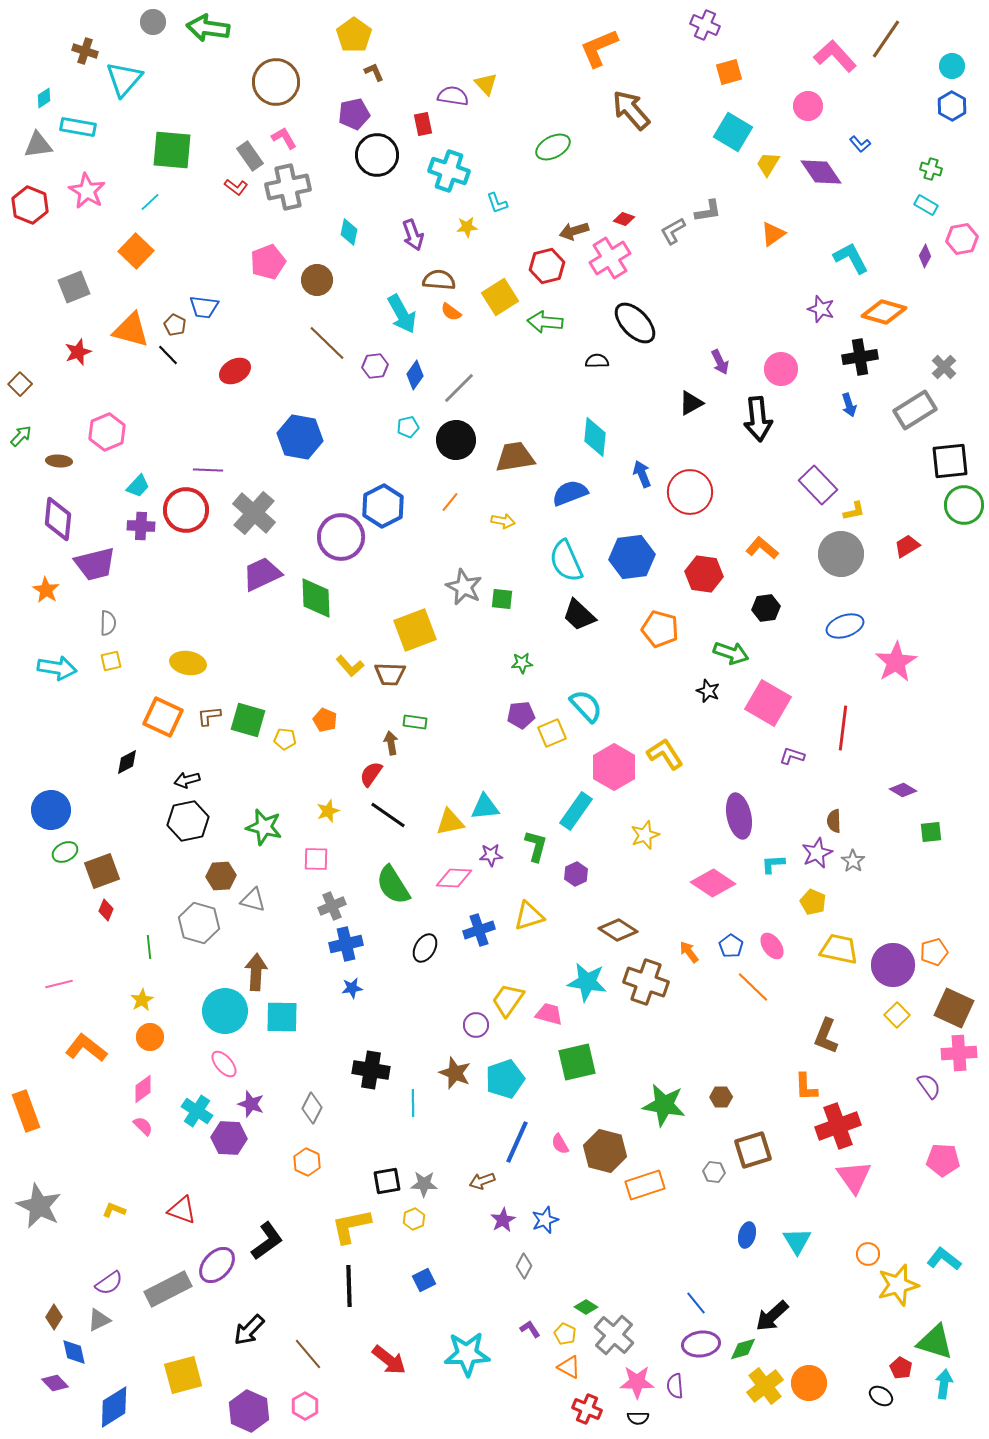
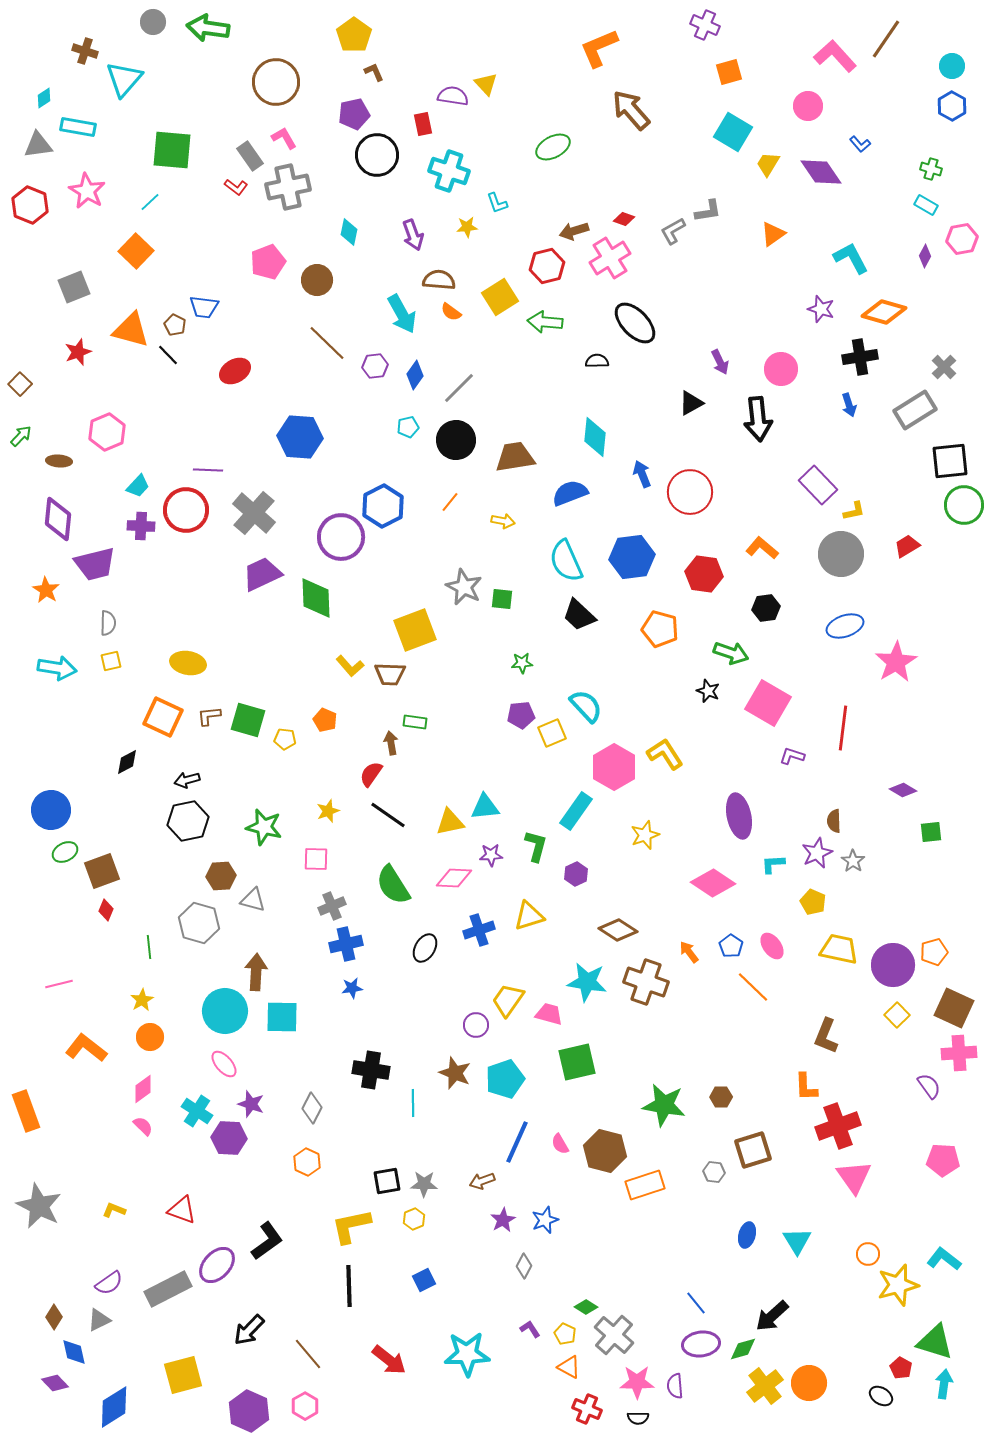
blue hexagon at (300, 437): rotated 6 degrees counterclockwise
